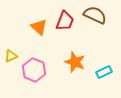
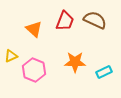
brown semicircle: moved 5 px down
orange triangle: moved 5 px left, 2 px down
orange star: rotated 20 degrees counterclockwise
